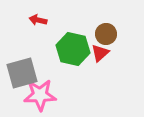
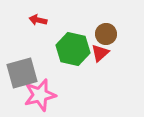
pink star: rotated 12 degrees counterclockwise
